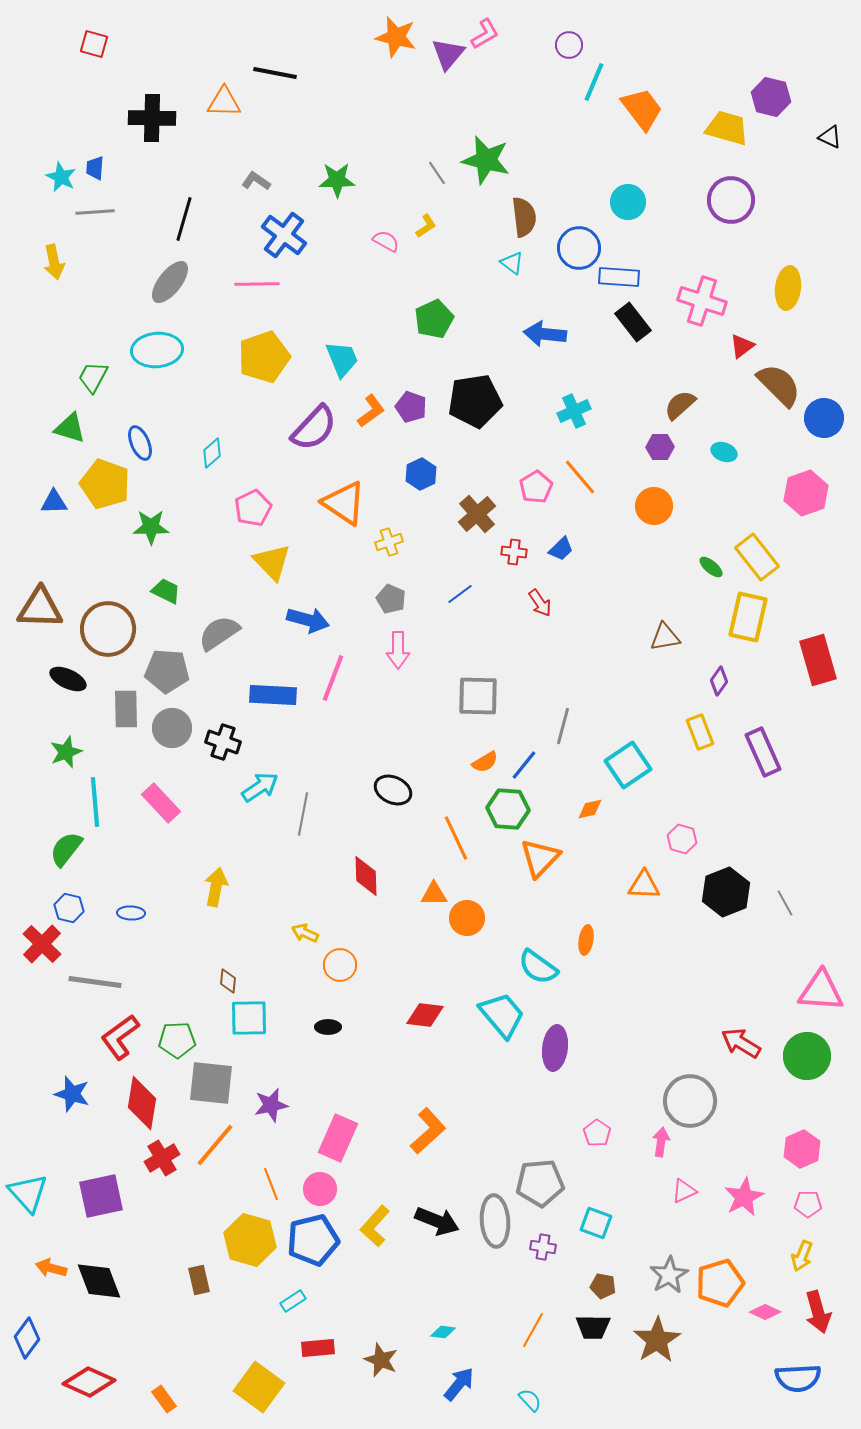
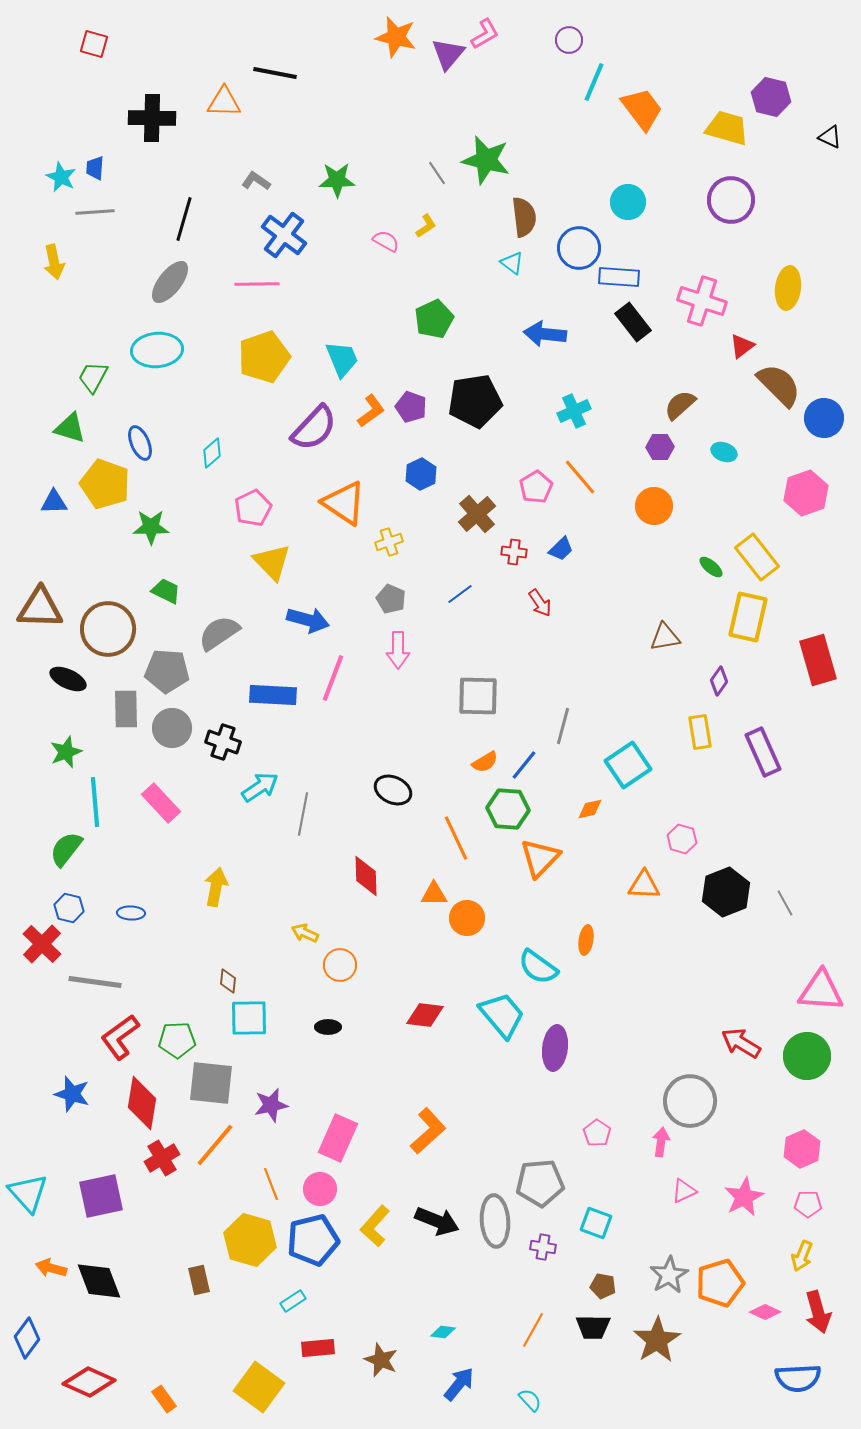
purple circle at (569, 45): moved 5 px up
yellow rectangle at (700, 732): rotated 12 degrees clockwise
